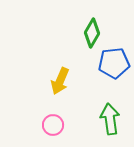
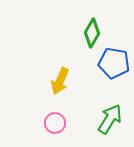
blue pentagon: rotated 16 degrees clockwise
green arrow: rotated 40 degrees clockwise
pink circle: moved 2 px right, 2 px up
